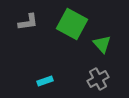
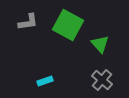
green square: moved 4 px left, 1 px down
green triangle: moved 2 px left
gray cross: moved 4 px right, 1 px down; rotated 20 degrees counterclockwise
